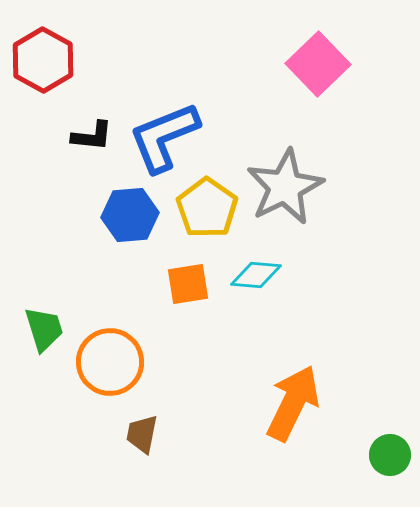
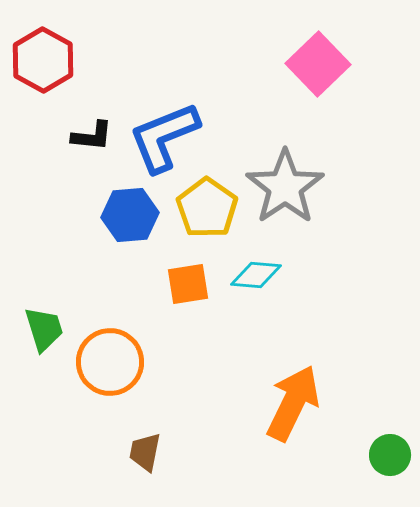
gray star: rotated 8 degrees counterclockwise
brown trapezoid: moved 3 px right, 18 px down
